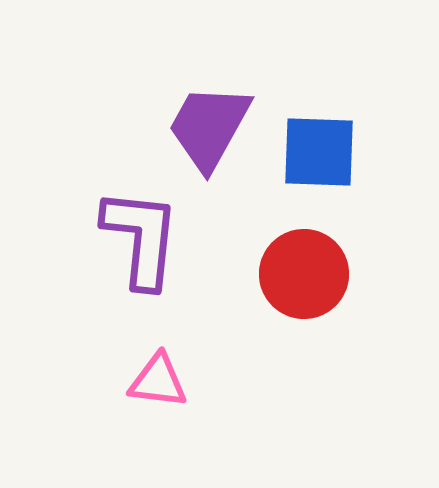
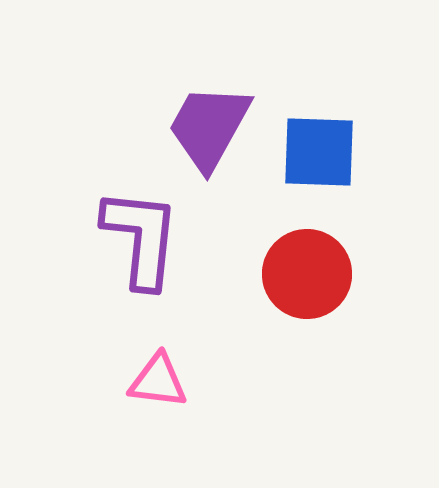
red circle: moved 3 px right
